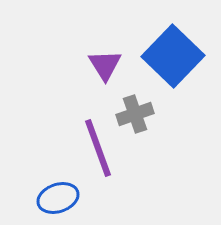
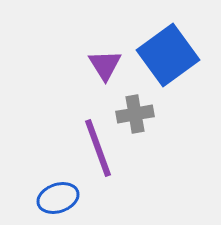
blue square: moved 5 px left, 1 px up; rotated 10 degrees clockwise
gray cross: rotated 9 degrees clockwise
